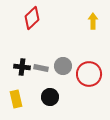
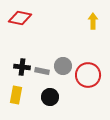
red diamond: moved 12 px left; rotated 55 degrees clockwise
gray rectangle: moved 1 px right, 3 px down
red circle: moved 1 px left, 1 px down
yellow rectangle: moved 4 px up; rotated 24 degrees clockwise
